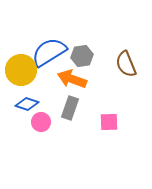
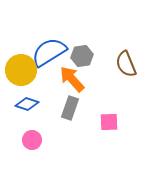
orange arrow: rotated 28 degrees clockwise
pink circle: moved 9 px left, 18 px down
